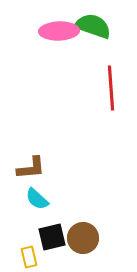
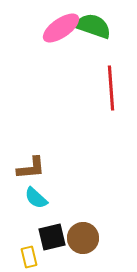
pink ellipse: moved 2 px right, 3 px up; rotated 33 degrees counterclockwise
cyan semicircle: moved 1 px left, 1 px up
